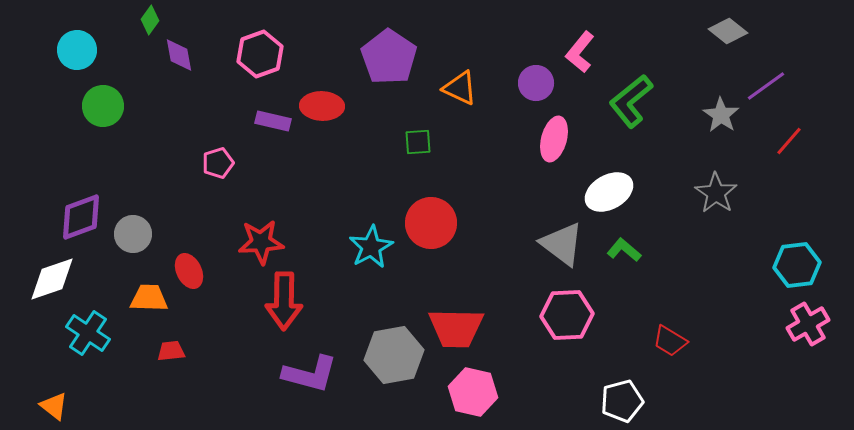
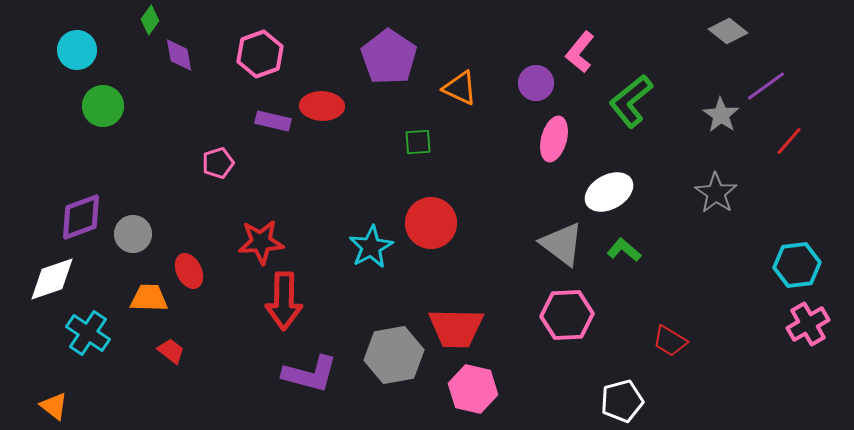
red trapezoid at (171, 351): rotated 44 degrees clockwise
pink hexagon at (473, 392): moved 3 px up
